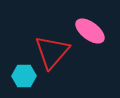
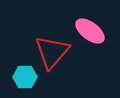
cyan hexagon: moved 1 px right, 1 px down
